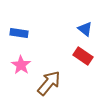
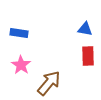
blue triangle: rotated 28 degrees counterclockwise
red rectangle: moved 5 px right; rotated 54 degrees clockwise
